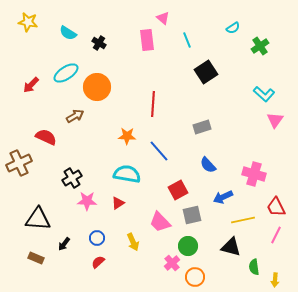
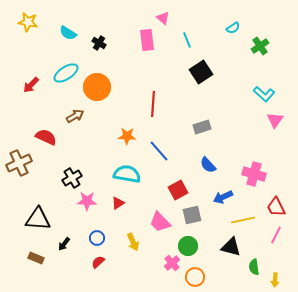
black square at (206, 72): moved 5 px left
